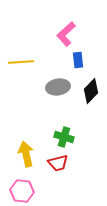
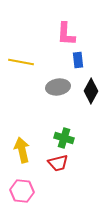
pink L-shape: rotated 45 degrees counterclockwise
yellow line: rotated 15 degrees clockwise
black diamond: rotated 15 degrees counterclockwise
green cross: moved 1 px down
yellow arrow: moved 4 px left, 4 px up
